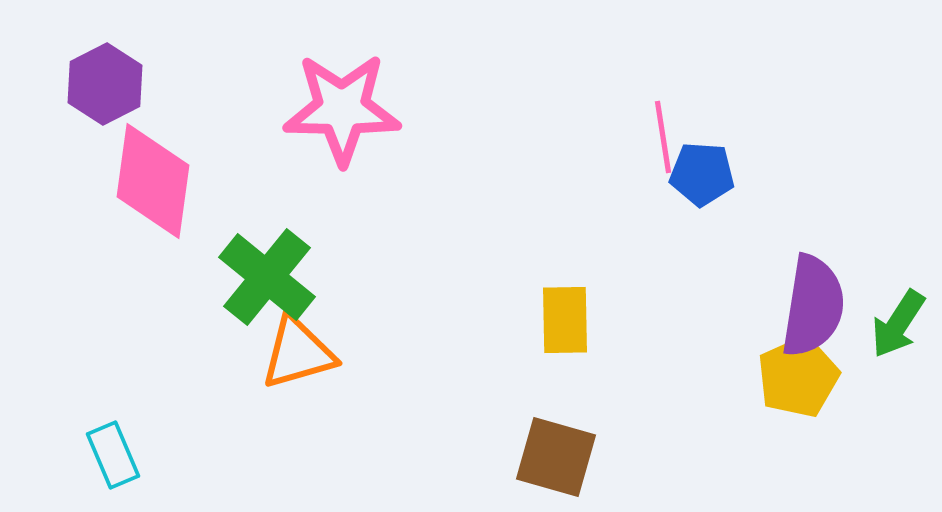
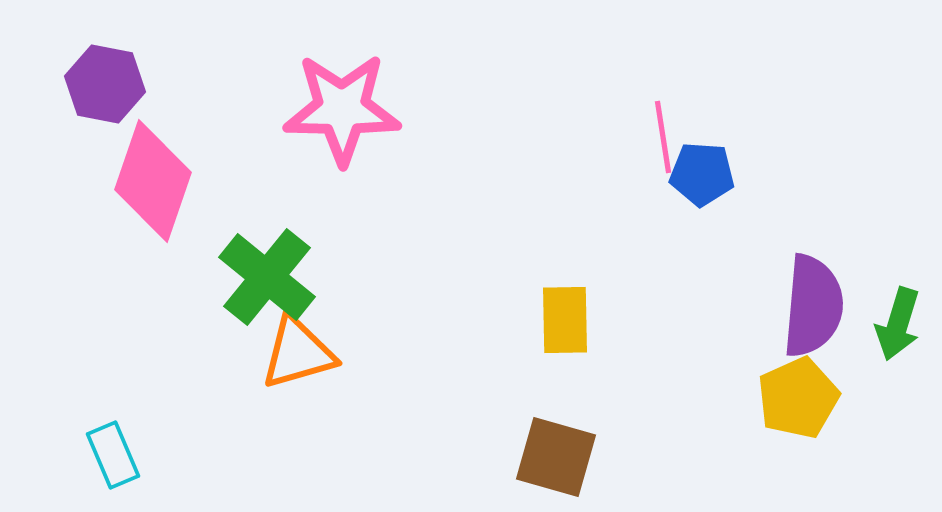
purple hexagon: rotated 22 degrees counterclockwise
pink diamond: rotated 11 degrees clockwise
purple semicircle: rotated 4 degrees counterclockwise
green arrow: rotated 16 degrees counterclockwise
yellow pentagon: moved 21 px down
